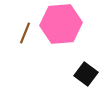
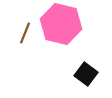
pink hexagon: rotated 18 degrees clockwise
